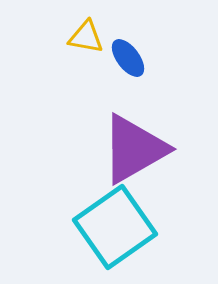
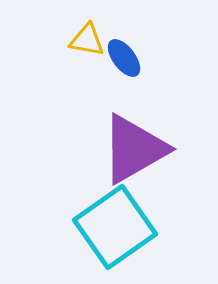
yellow triangle: moved 1 px right, 3 px down
blue ellipse: moved 4 px left
